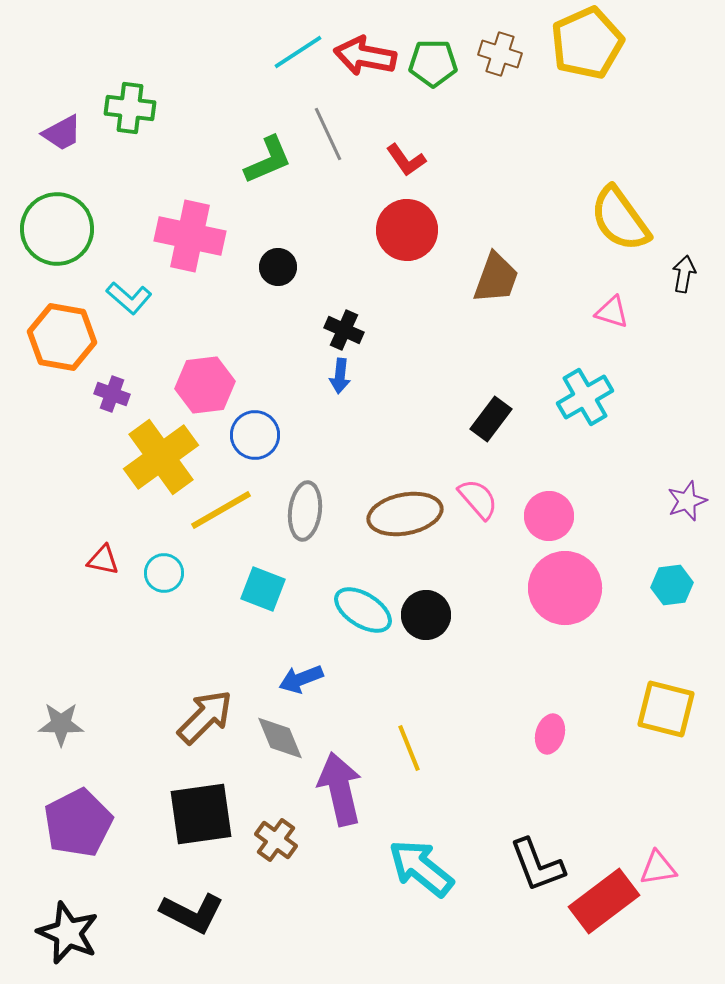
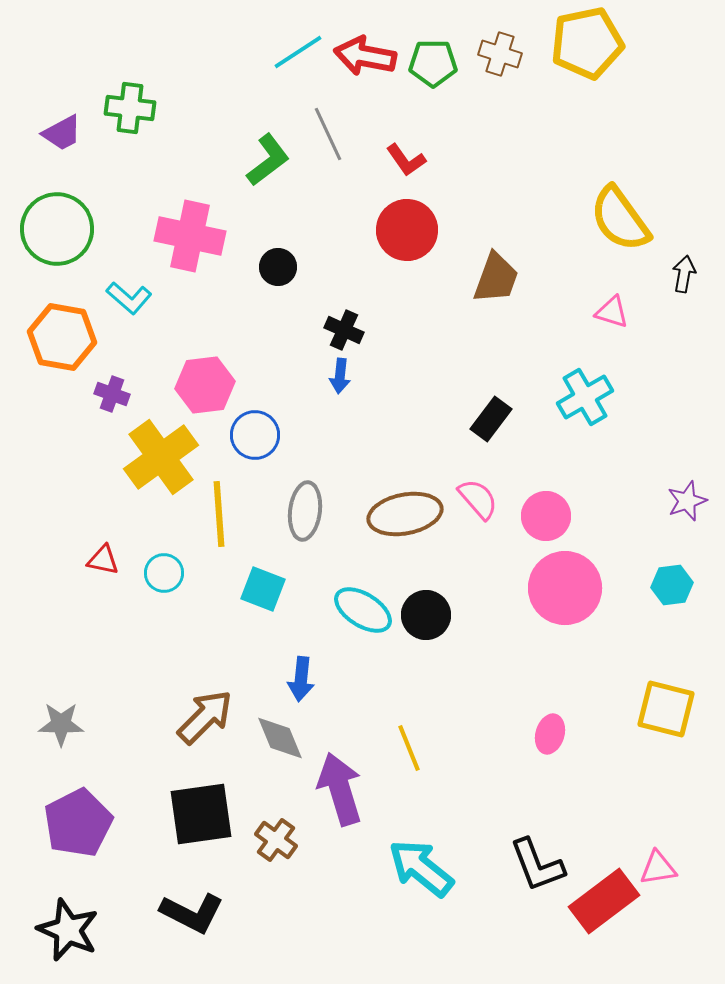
yellow pentagon at (587, 43): rotated 12 degrees clockwise
green L-shape at (268, 160): rotated 14 degrees counterclockwise
yellow line at (221, 510): moved 2 px left, 4 px down; rotated 64 degrees counterclockwise
pink circle at (549, 516): moved 3 px left
blue arrow at (301, 679): rotated 63 degrees counterclockwise
purple arrow at (340, 789): rotated 4 degrees counterclockwise
black star at (68, 933): moved 3 px up
